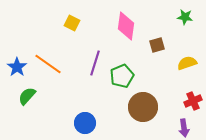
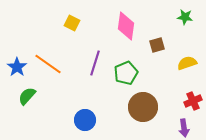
green pentagon: moved 4 px right, 3 px up
blue circle: moved 3 px up
